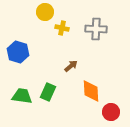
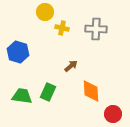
red circle: moved 2 px right, 2 px down
